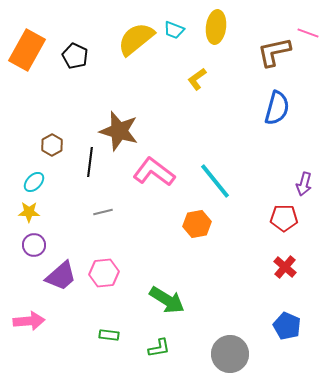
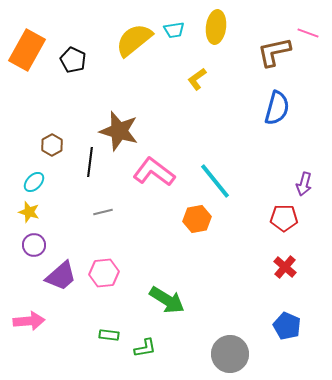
cyan trapezoid: rotated 30 degrees counterclockwise
yellow semicircle: moved 2 px left, 1 px down
black pentagon: moved 2 px left, 4 px down
yellow star: rotated 15 degrees clockwise
orange hexagon: moved 5 px up
green L-shape: moved 14 px left
